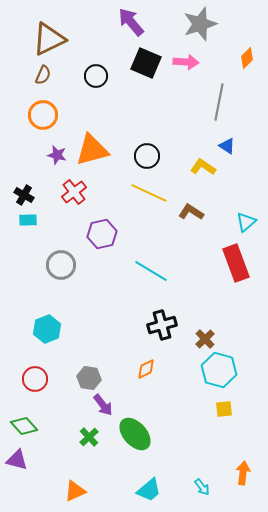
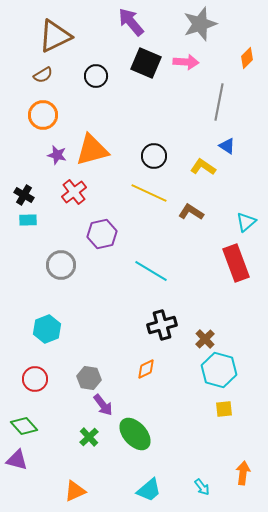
brown triangle at (49, 39): moved 6 px right, 3 px up
brown semicircle at (43, 75): rotated 36 degrees clockwise
black circle at (147, 156): moved 7 px right
